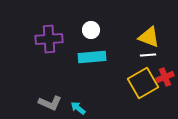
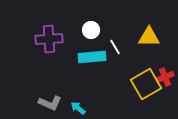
yellow triangle: rotated 20 degrees counterclockwise
white line: moved 33 px left, 8 px up; rotated 63 degrees clockwise
yellow square: moved 3 px right, 1 px down
